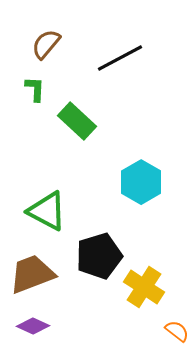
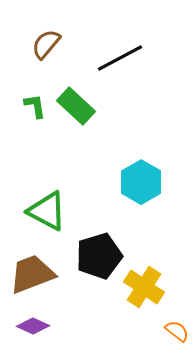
green L-shape: moved 17 px down; rotated 12 degrees counterclockwise
green rectangle: moved 1 px left, 15 px up
